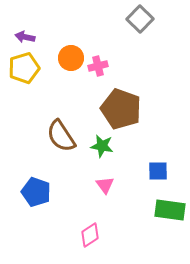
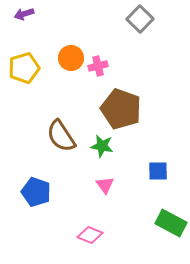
purple arrow: moved 1 px left, 23 px up; rotated 30 degrees counterclockwise
green rectangle: moved 1 px right, 13 px down; rotated 20 degrees clockwise
pink diamond: rotated 55 degrees clockwise
